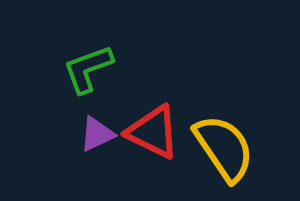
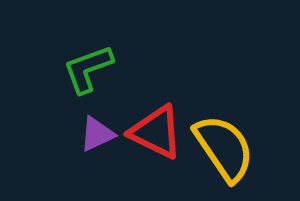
red triangle: moved 3 px right
